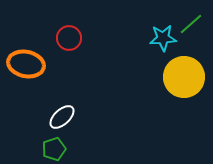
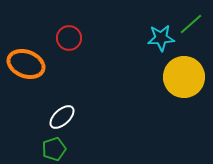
cyan star: moved 2 px left
orange ellipse: rotated 9 degrees clockwise
